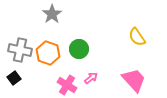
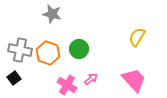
gray star: rotated 24 degrees counterclockwise
yellow semicircle: rotated 66 degrees clockwise
pink arrow: moved 1 px down
